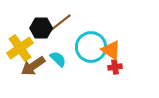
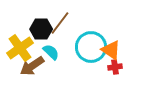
brown line: rotated 15 degrees counterclockwise
black hexagon: moved 1 px down
cyan semicircle: moved 7 px left, 7 px up
brown arrow: moved 1 px left
